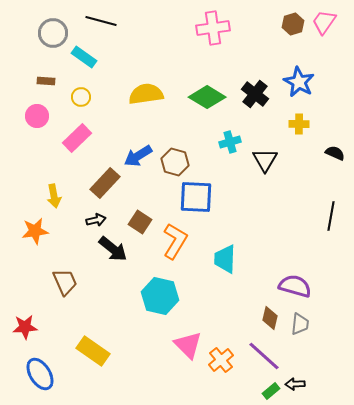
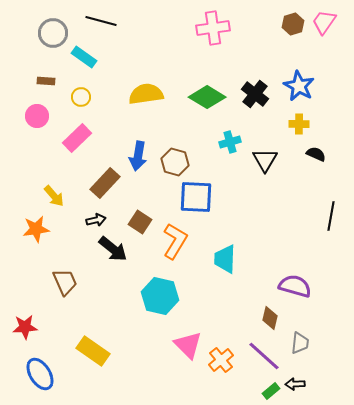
blue star at (299, 82): moved 4 px down
black semicircle at (335, 153): moved 19 px left, 1 px down
blue arrow at (138, 156): rotated 48 degrees counterclockwise
yellow arrow at (54, 196): rotated 30 degrees counterclockwise
orange star at (35, 231): moved 1 px right, 2 px up
gray trapezoid at (300, 324): moved 19 px down
